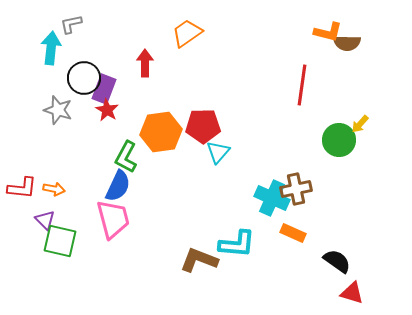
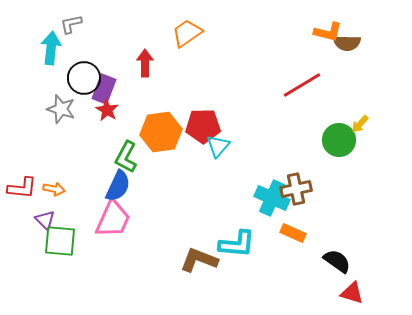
red line: rotated 51 degrees clockwise
gray star: moved 3 px right, 1 px up
cyan triangle: moved 6 px up
pink trapezoid: rotated 39 degrees clockwise
green square: rotated 8 degrees counterclockwise
